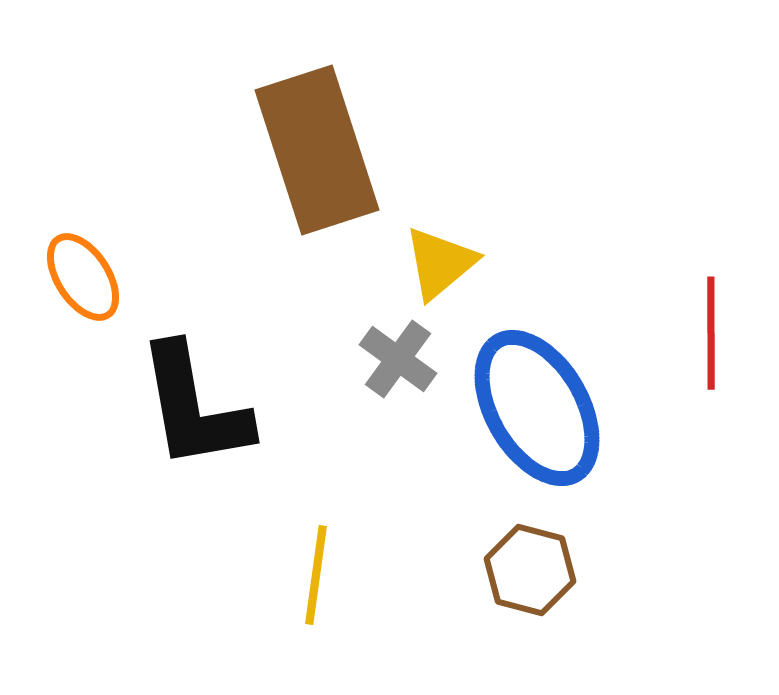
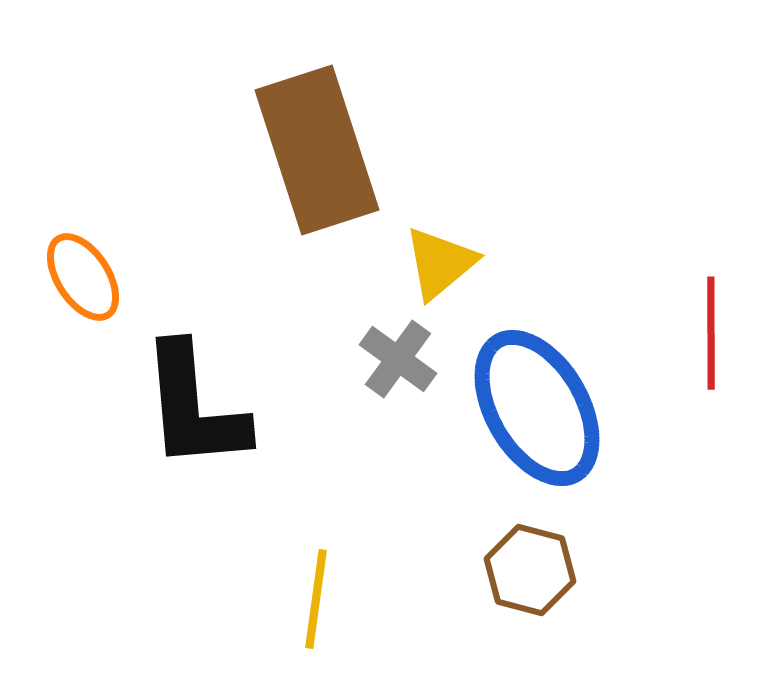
black L-shape: rotated 5 degrees clockwise
yellow line: moved 24 px down
